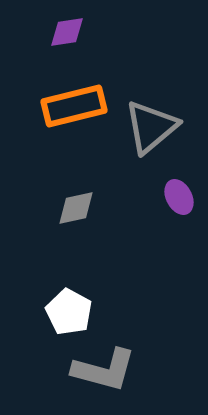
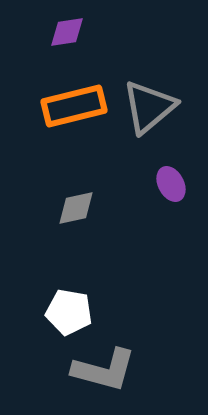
gray triangle: moved 2 px left, 20 px up
purple ellipse: moved 8 px left, 13 px up
white pentagon: rotated 18 degrees counterclockwise
